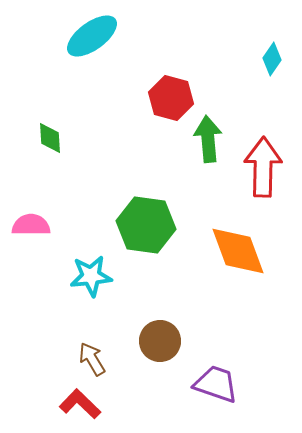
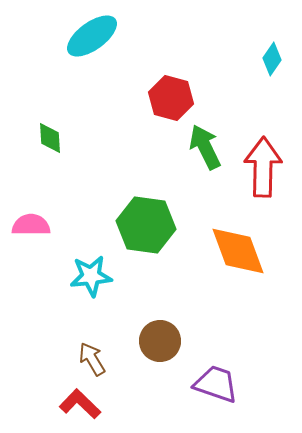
green arrow: moved 3 px left, 8 px down; rotated 21 degrees counterclockwise
